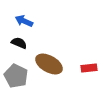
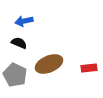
blue arrow: rotated 36 degrees counterclockwise
brown ellipse: rotated 52 degrees counterclockwise
gray pentagon: moved 1 px left, 1 px up
